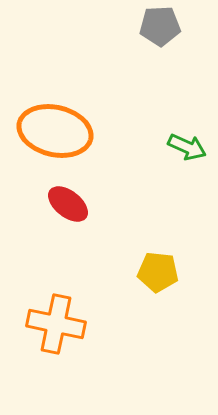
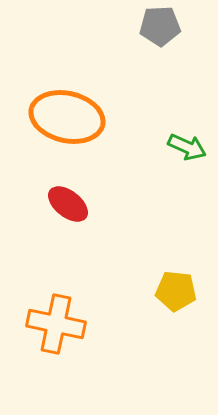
orange ellipse: moved 12 px right, 14 px up
yellow pentagon: moved 18 px right, 19 px down
